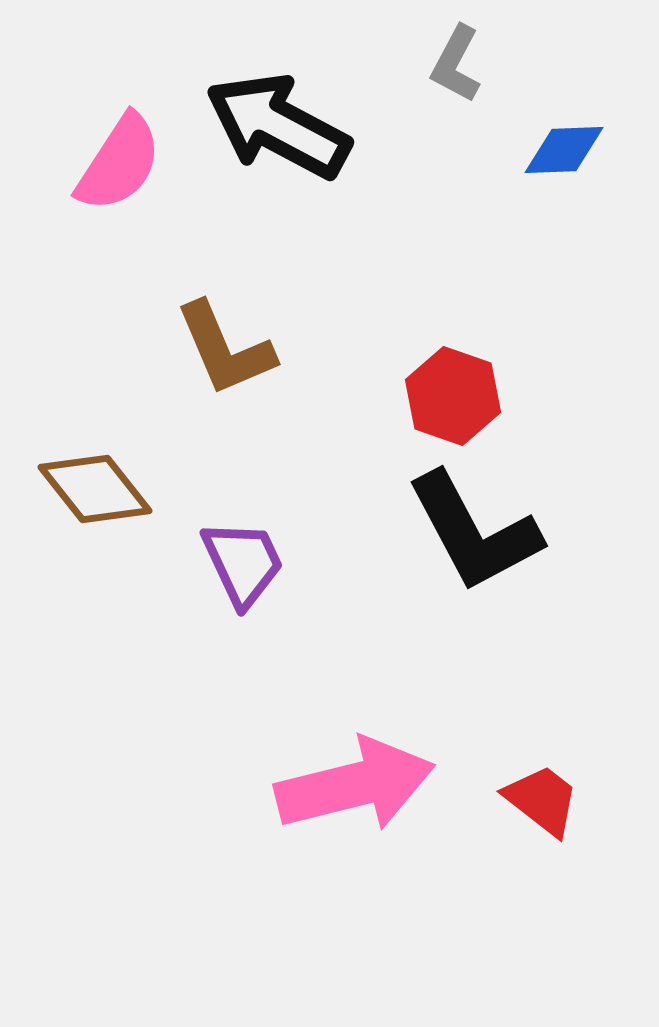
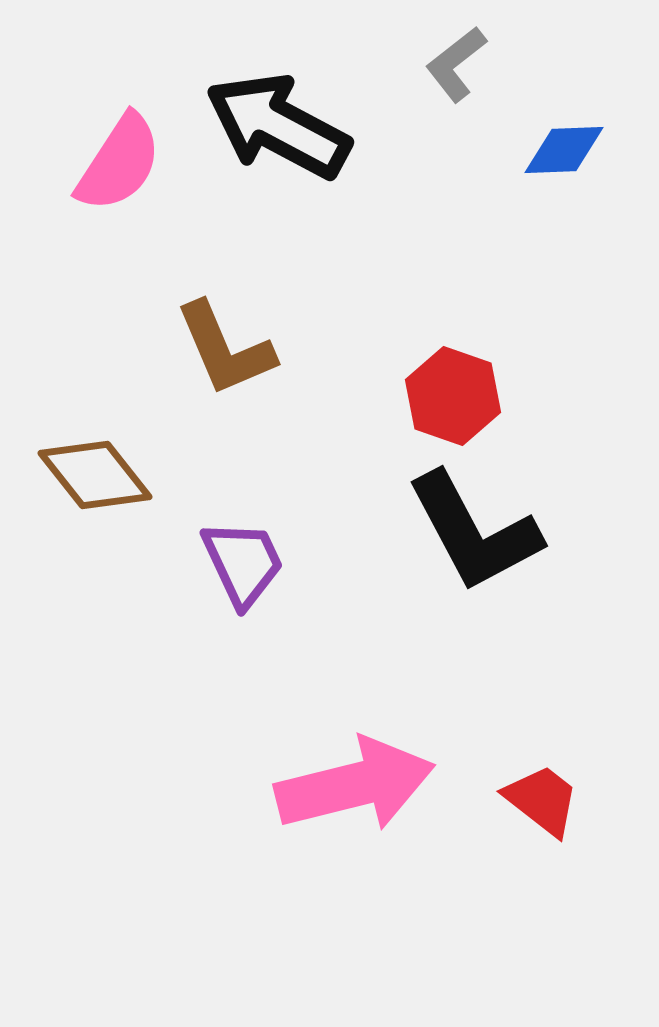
gray L-shape: rotated 24 degrees clockwise
brown diamond: moved 14 px up
